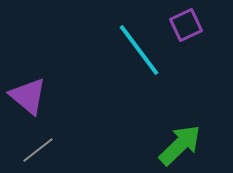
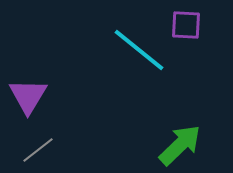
purple square: rotated 28 degrees clockwise
cyan line: rotated 14 degrees counterclockwise
purple triangle: rotated 21 degrees clockwise
